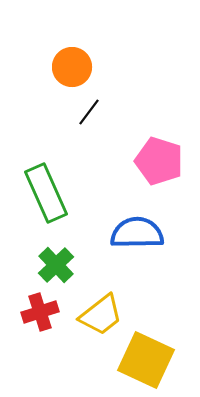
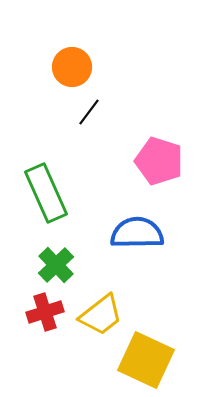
red cross: moved 5 px right
